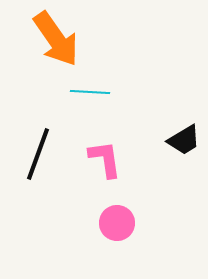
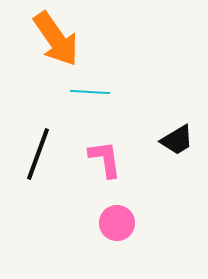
black trapezoid: moved 7 px left
